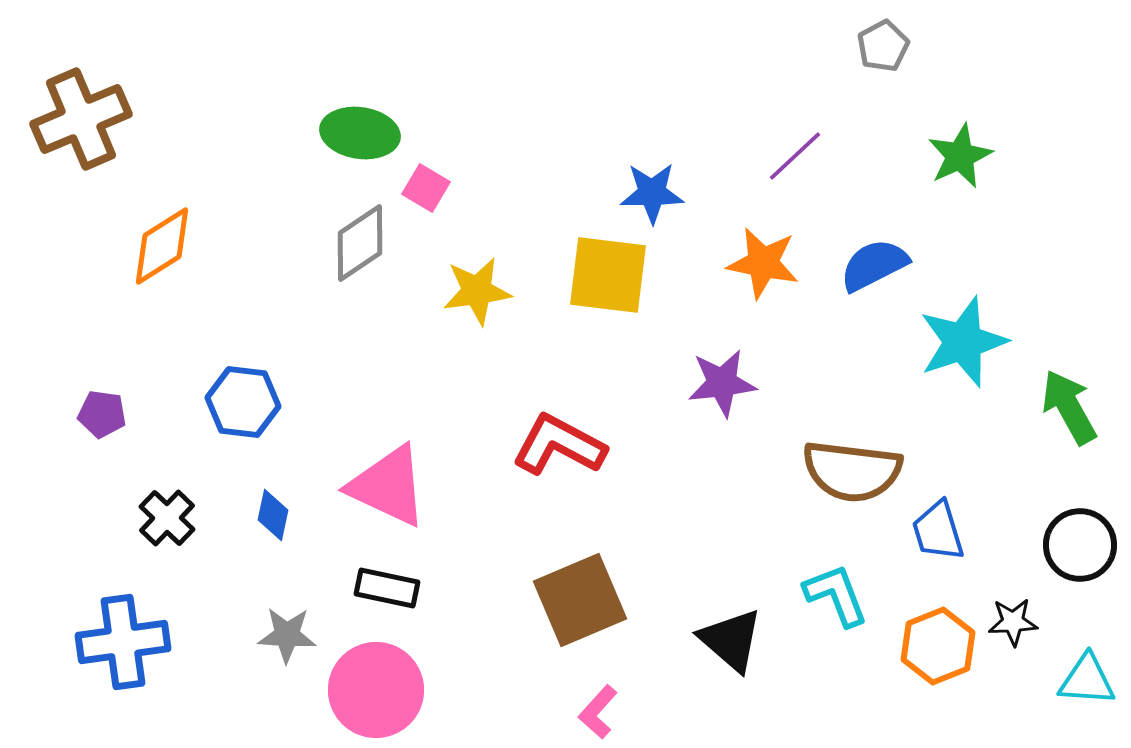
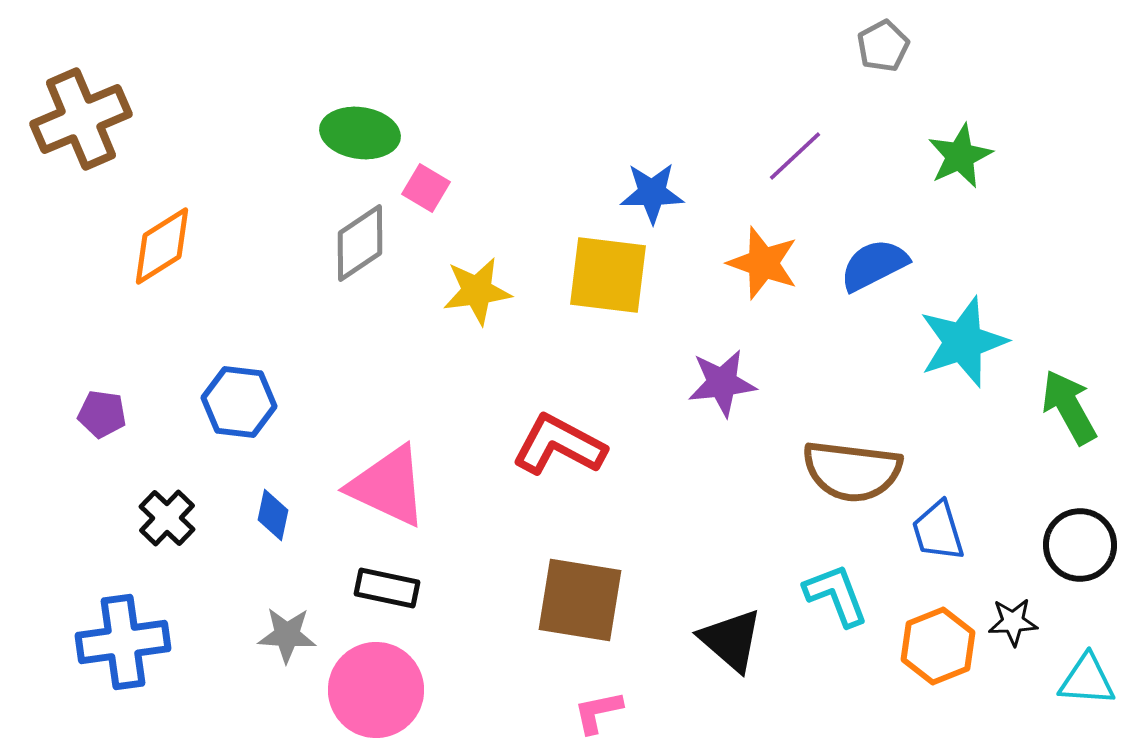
orange star: rotated 8 degrees clockwise
blue hexagon: moved 4 px left
brown square: rotated 32 degrees clockwise
pink L-shape: rotated 36 degrees clockwise
